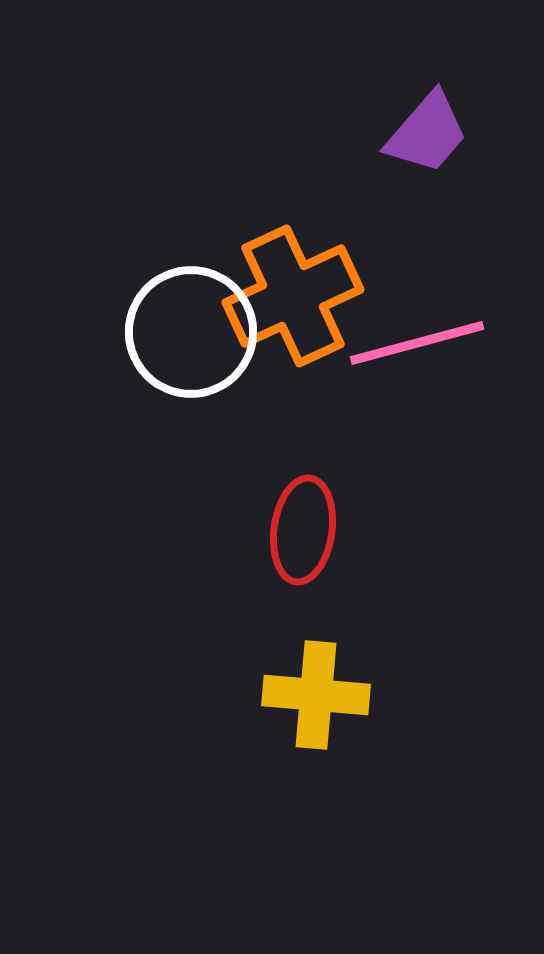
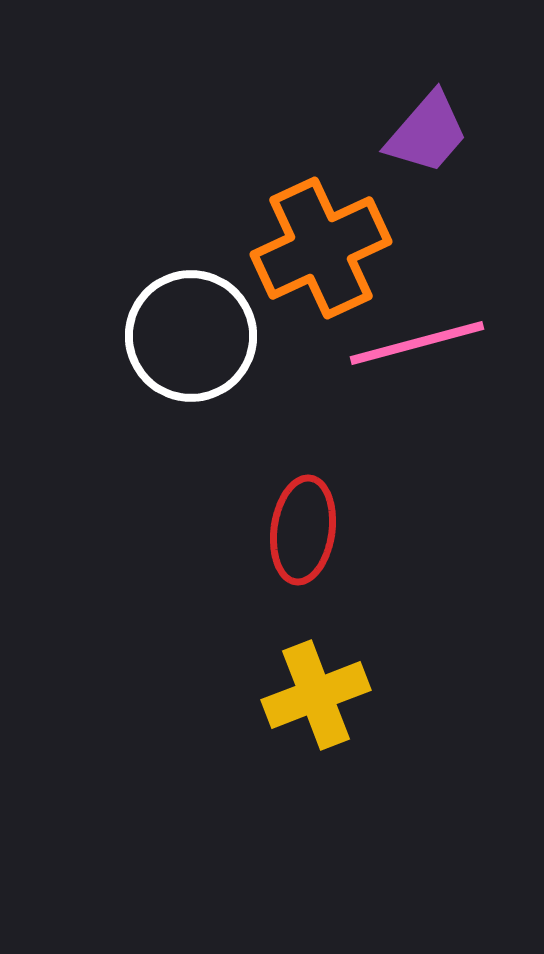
orange cross: moved 28 px right, 48 px up
white circle: moved 4 px down
yellow cross: rotated 26 degrees counterclockwise
